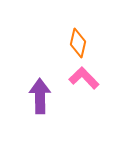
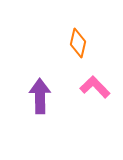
pink L-shape: moved 11 px right, 9 px down
